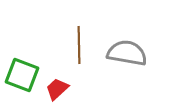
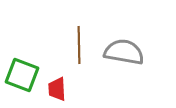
gray semicircle: moved 3 px left, 1 px up
red trapezoid: rotated 50 degrees counterclockwise
